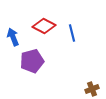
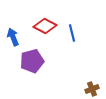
red diamond: moved 1 px right
